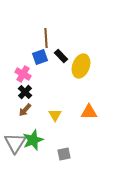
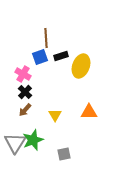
black rectangle: rotated 64 degrees counterclockwise
